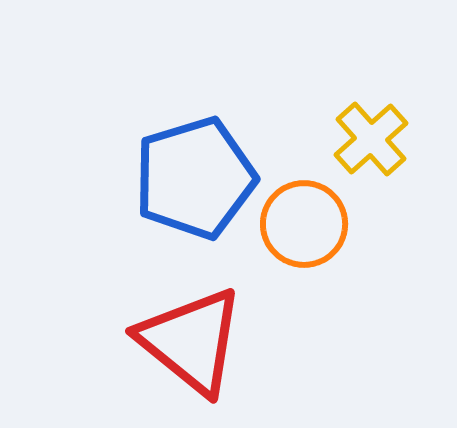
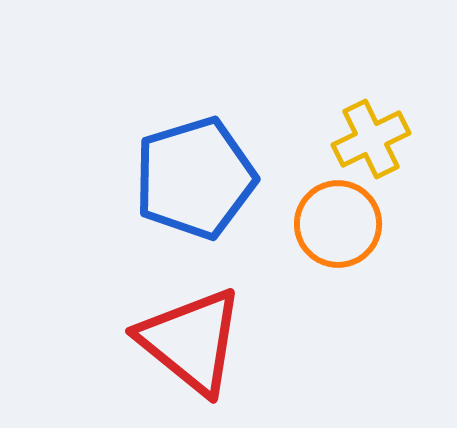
yellow cross: rotated 16 degrees clockwise
orange circle: moved 34 px right
